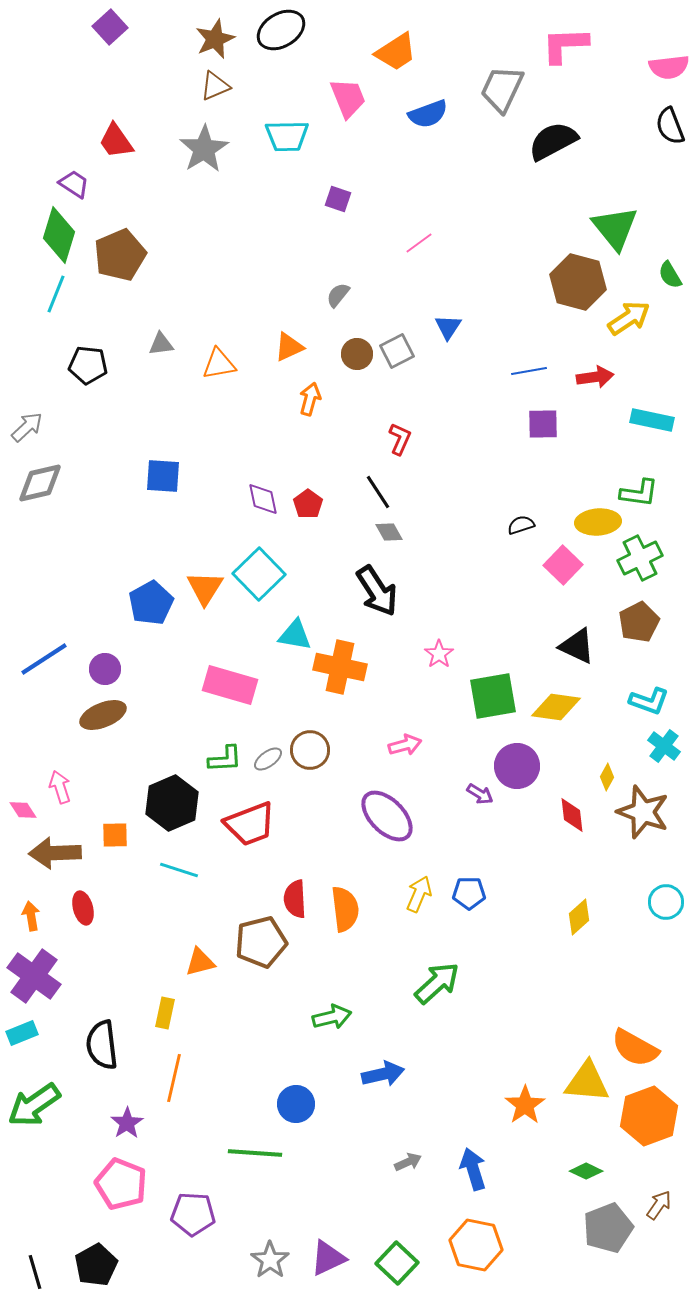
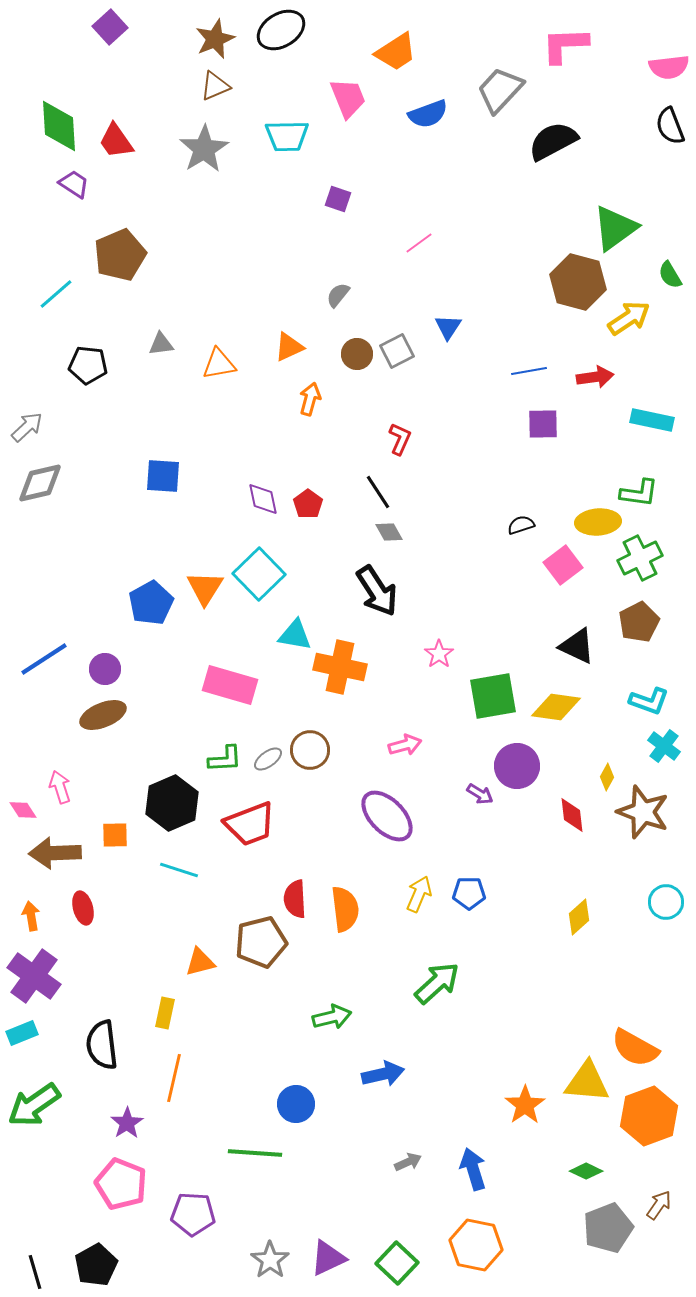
gray trapezoid at (502, 89): moved 2 px left, 1 px down; rotated 18 degrees clockwise
green triangle at (615, 228): rotated 33 degrees clockwise
green diamond at (59, 235): moved 109 px up; rotated 20 degrees counterclockwise
cyan line at (56, 294): rotated 27 degrees clockwise
pink square at (563, 565): rotated 9 degrees clockwise
